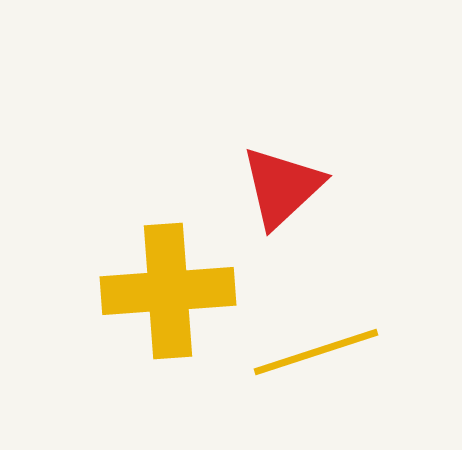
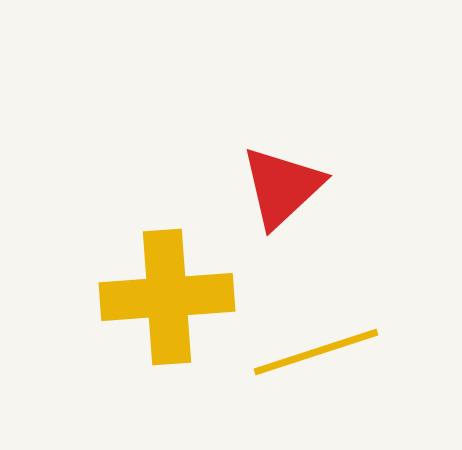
yellow cross: moved 1 px left, 6 px down
